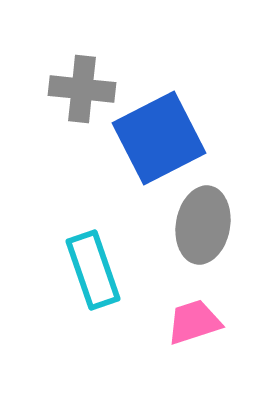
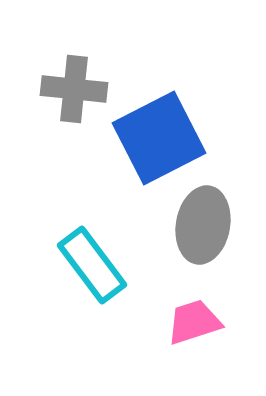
gray cross: moved 8 px left
cyan rectangle: moved 1 px left, 5 px up; rotated 18 degrees counterclockwise
